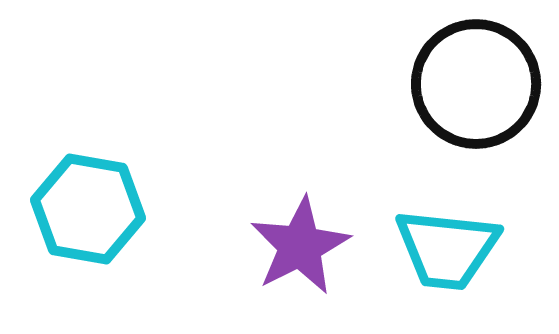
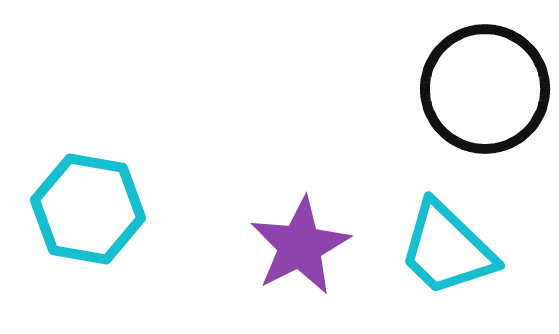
black circle: moved 9 px right, 5 px down
cyan trapezoid: rotated 38 degrees clockwise
